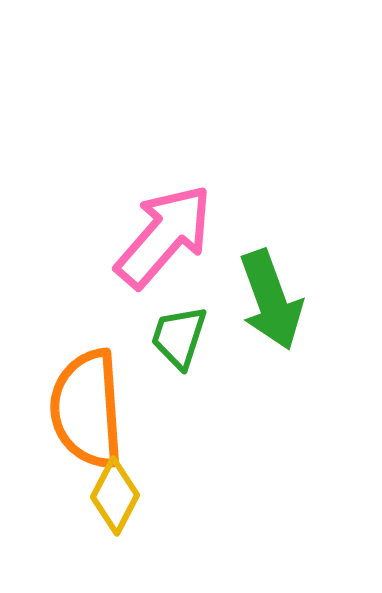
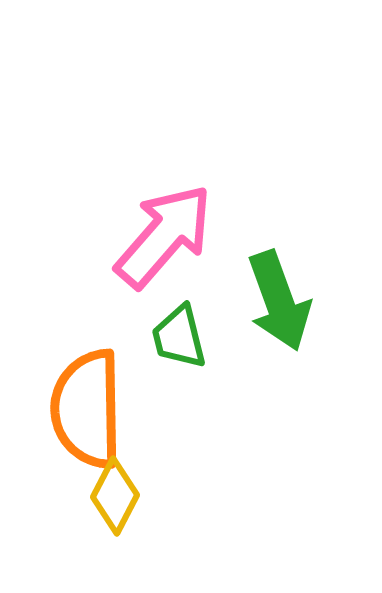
green arrow: moved 8 px right, 1 px down
green trapezoid: rotated 32 degrees counterclockwise
orange semicircle: rotated 3 degrees clockwise
